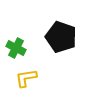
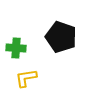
green cross: rotated 24 degrees counterclockwise
